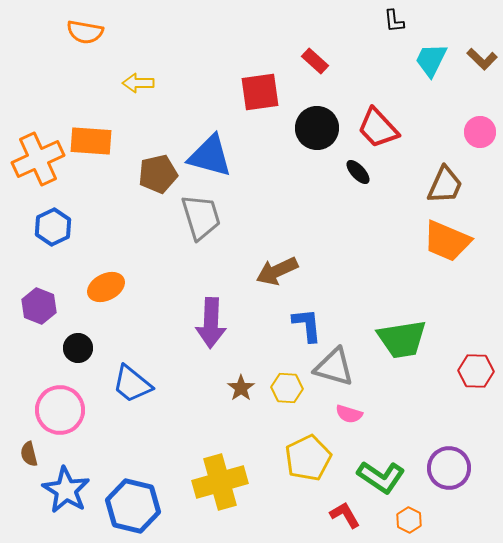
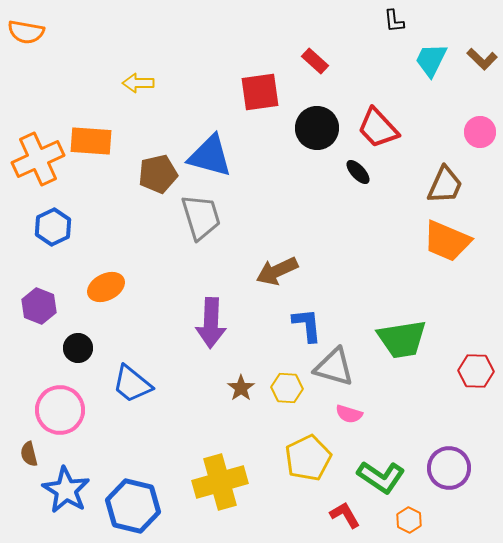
orange semicircle at (85, 32): moved 59 px left
